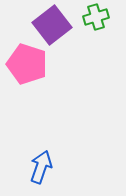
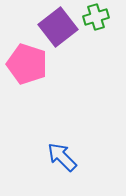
purple square: moved 6 px right, 2 px down
blue arrow: moved 21 px right, 10 px up; rotated 64 degrees counterclockwise
